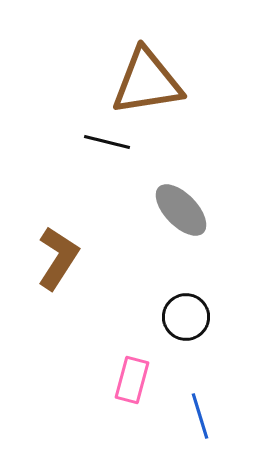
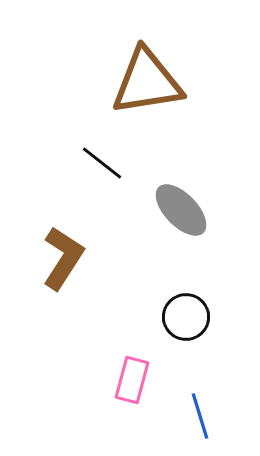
black line: moved 5 px left, 21 px down; rotated 24 degrees clockwise
brown L-shape: moved 5 px right
